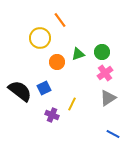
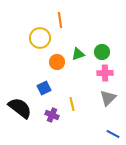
orange line: rotated 28 degrees clockwise
pink cross: rotated 35 degrees clockwise
black semicircle: moved 17 px down
gray triangle: rotated 12 degrees counterclockwise
yellow line: rotated 40 degrees counterclockwise
